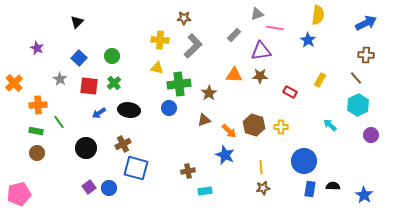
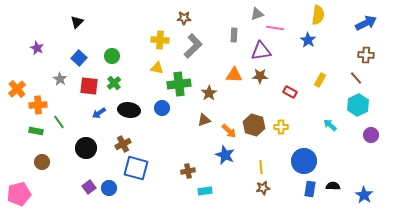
gray rectangle at (234, 35): rotated 40 degrees counterclockwise
orange cross at (14, 83): moved 3 px right, 6 px down
blue circle at (169, 108): moved 7 px left
brown circle at (37, 153): moved 5 px right, 9 px down
